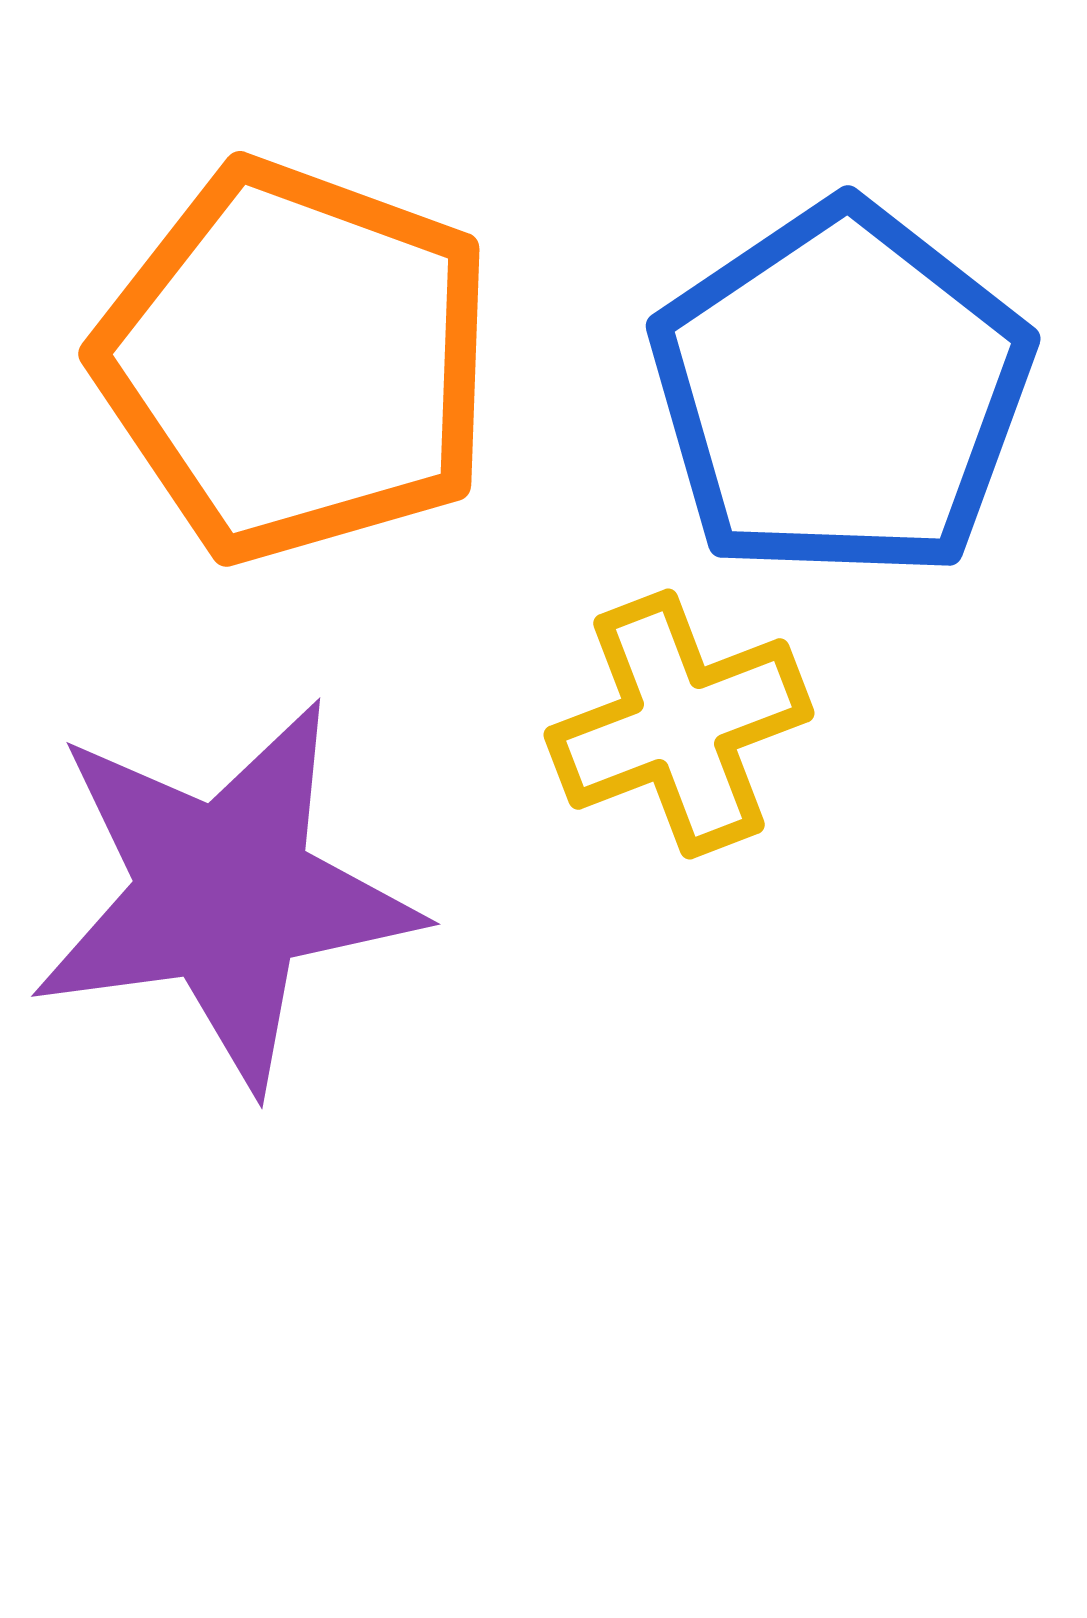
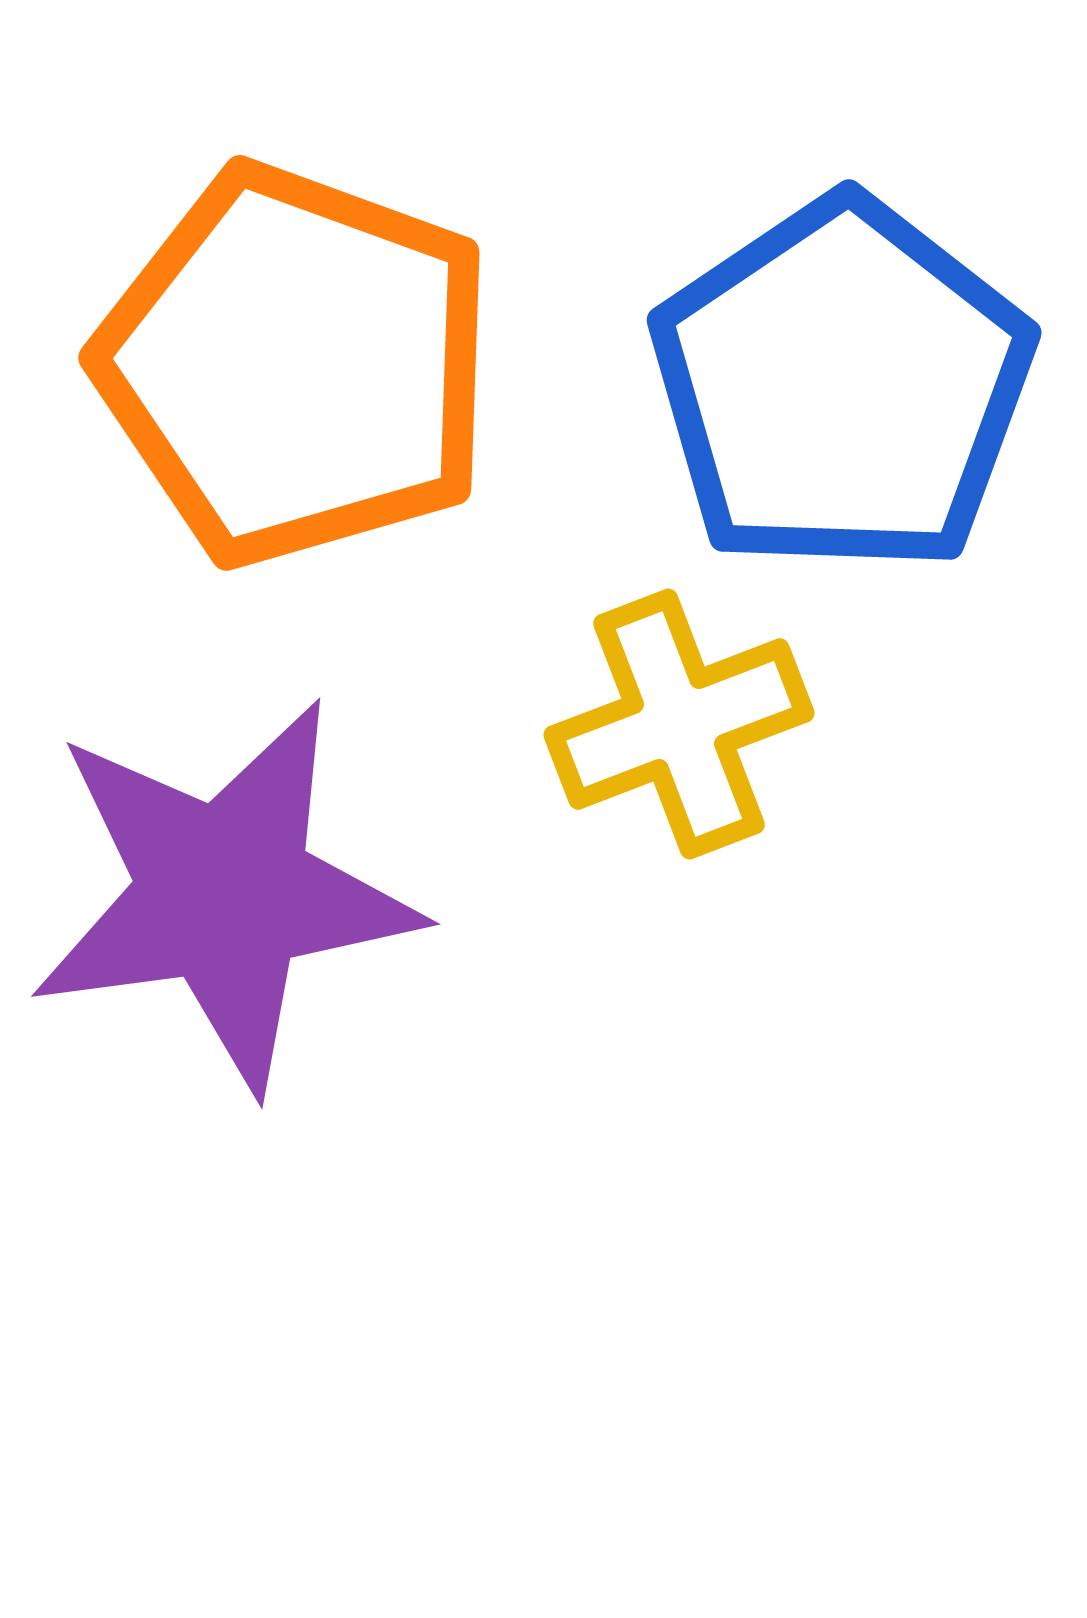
orange pentagon: moved 4 px down
blue pentagon: moved 1 px right, 6 px up
